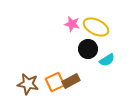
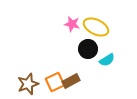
brown star: rotated 30 degrees counterclockwise
